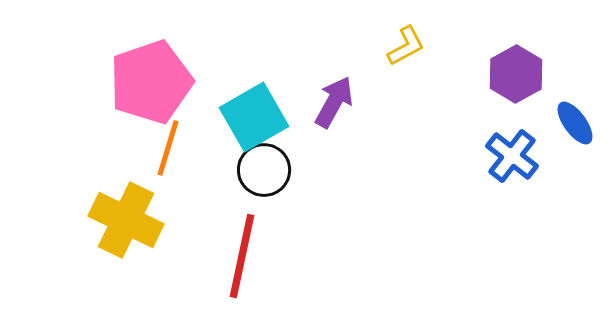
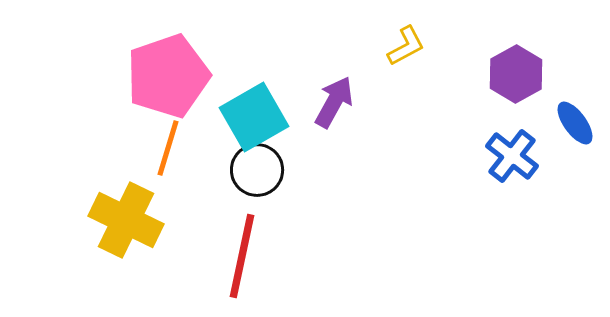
pink pentagon: moved 17 px right, 6 px up
black circle: moved 7 px left
